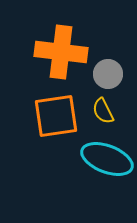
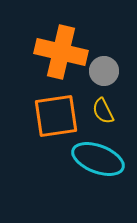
orange cross: rotated 6 degrees clockwise
gray circle: moved 4 px left, 3 px up
cyan ellipse: moved 9 px left
